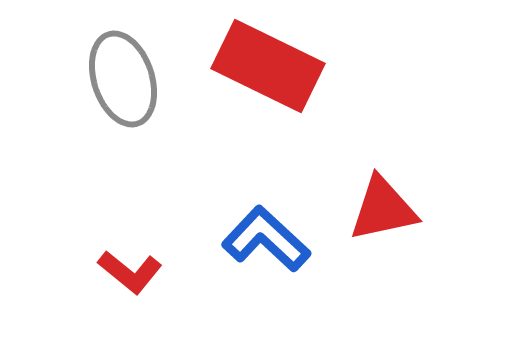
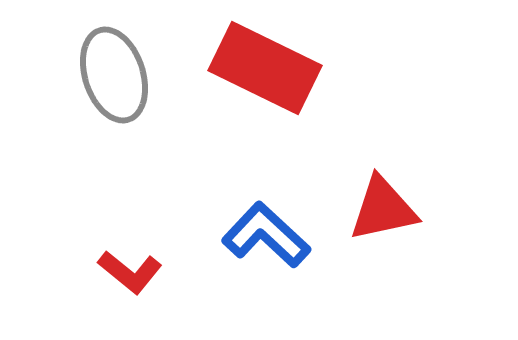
red rectangle: moved 3 px left, 2 px down
gray ellipse: moved 9 px left, 4 px up
blue L-shape: moved 4 px up
